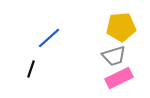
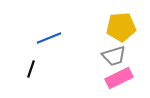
blue line: rotated 20 degrees clockwise
